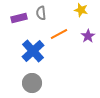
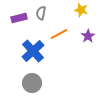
gray semicircle: rotated 16 degrees clockwise
